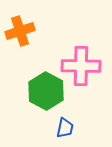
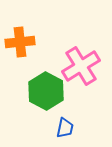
orange cross: moved 11 px down; rotated 12 degrees clockwise
pink cross: rotated 33 degrees counterclockwise
